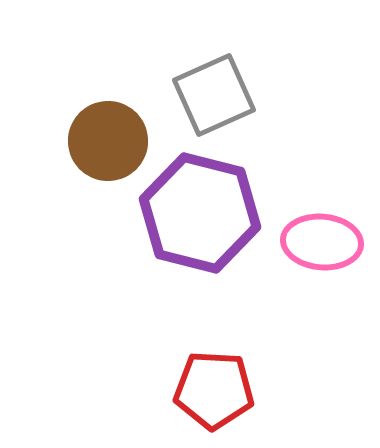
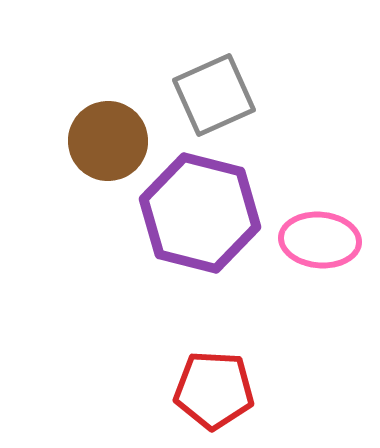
pink ellipse: moved 2 px left, 2 px up
